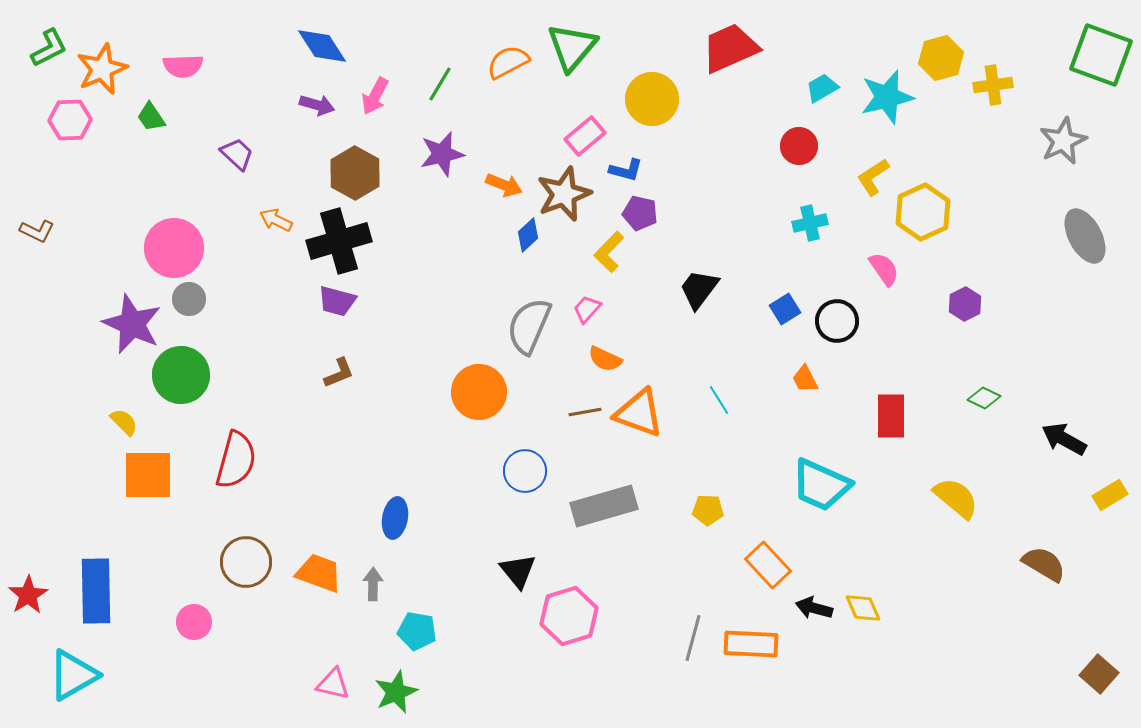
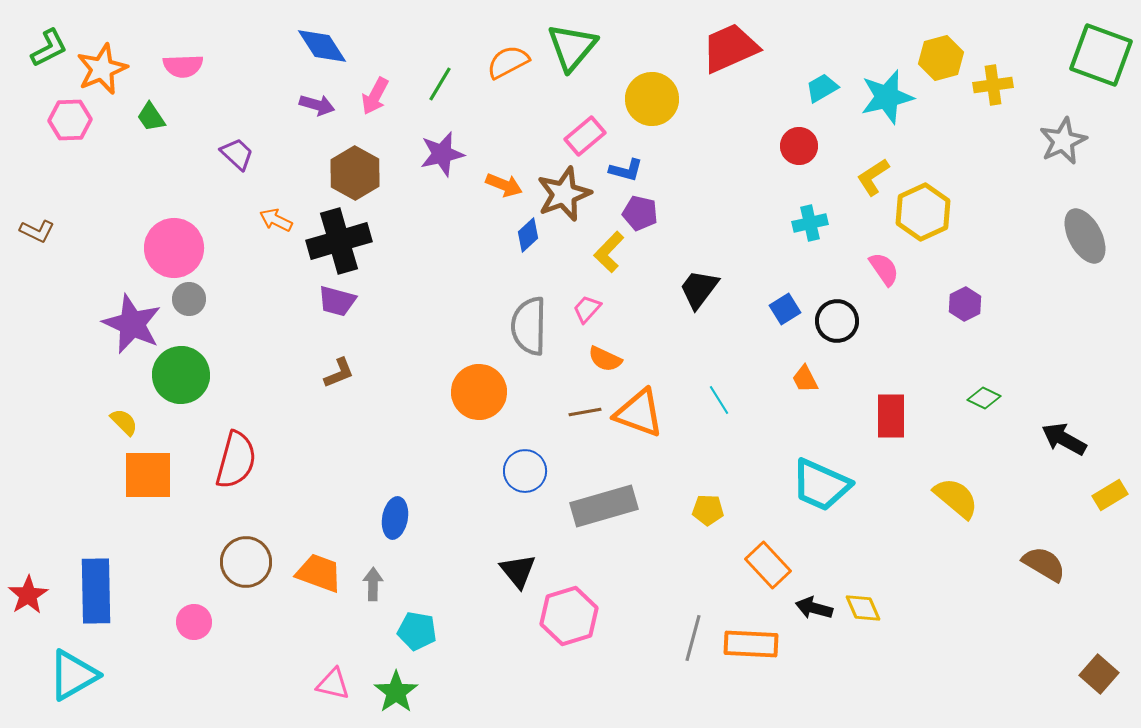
gray semicircle at (529, 326): rotated 22 degrees counterclockwise
green star at (396, 692): rotated 12 degrees counterclockwise
